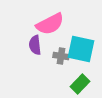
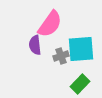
pink semicircle: rotated 28 degrees counterclockwise
cyan square: rotated 16 degrees counterclockwise
gray cross: rotated 28 degrees counterclockwise
